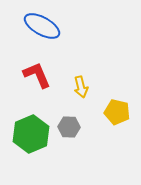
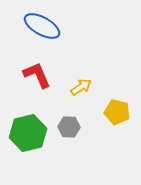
yellow arrow: rotated 110 degrees counterclockwise
green hexagon: moved 3 px left, 1 px up; rotated 9 degrees clockwise
